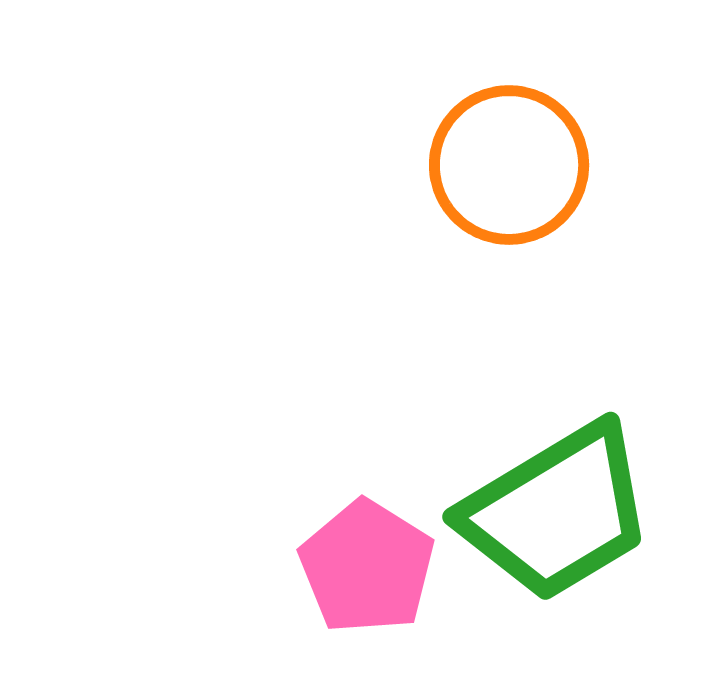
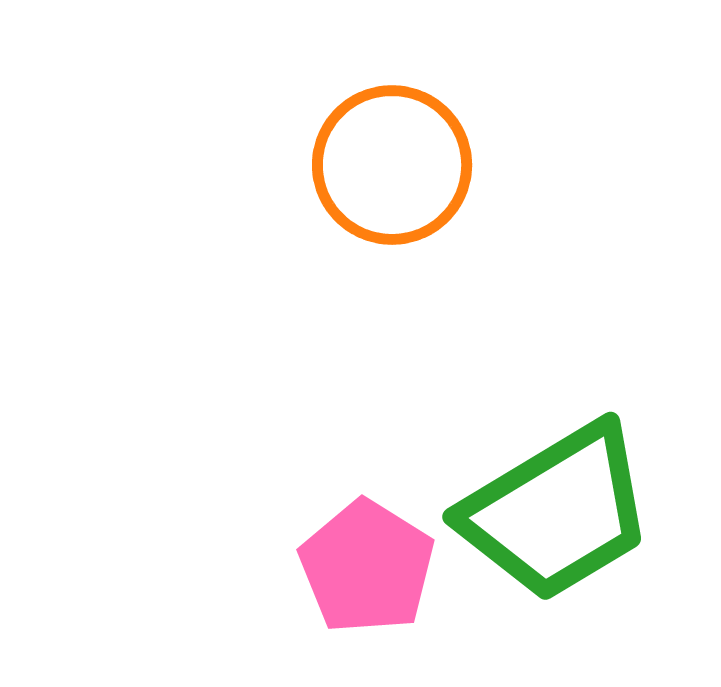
orange circle: moved 117 px left
